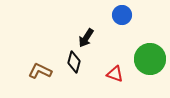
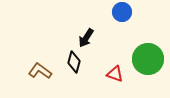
blue circle: moved 3 px up
green circle: moved 2 px left
brown L-shape: rotated 10 degrees clockwise
